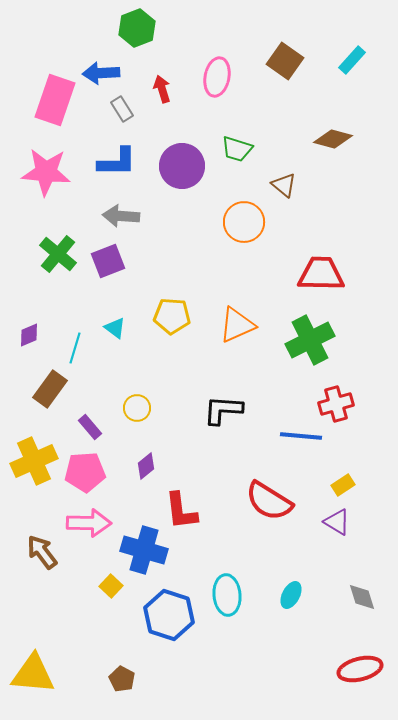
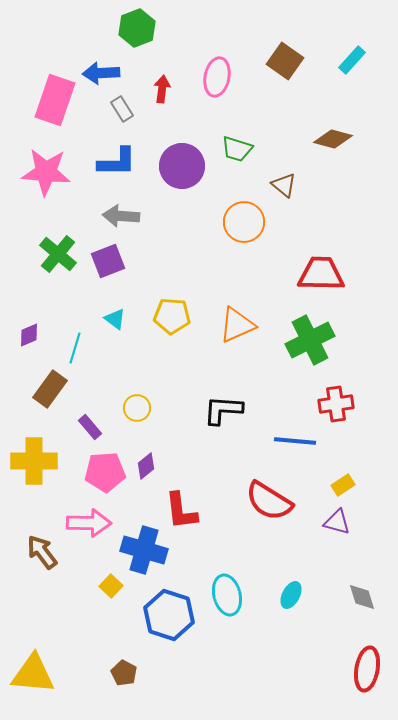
red arrow at (162, 89): rotated 24 degrees clockwise
cyan triangle at (115, 328): moved 9 px up
red cross at (336, 404): rotated 8 degrees clockwise
blue line at (301, 436): moved 6 px left, 5 px down
yellow cross at (34, 461): rotated 24 degrees clockwise
pink pentagon at (85, 472): moved 20 px right
purple triangle at (337, 522): rotated 16 degrees counterclockwise
cyan ellipse at (227, 595): rotated 9 degrees counterclockwise
red ellipse at (360, 669): moved 7 px right; rotated 66 degrees counterclockwise
brown pentagon at (122, 679): moved 2 px right, 6 px up
